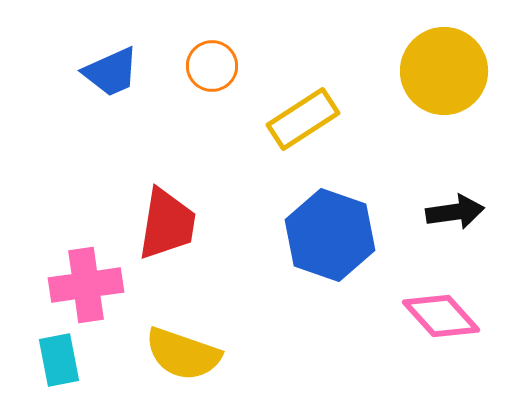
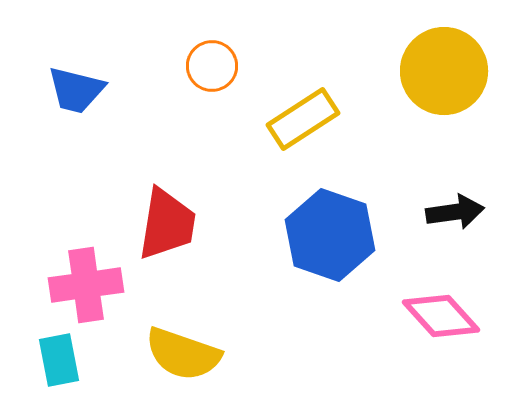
blue trapezoid: moved 35 px left, 18 px down; rotated 38 degrees clockwise
